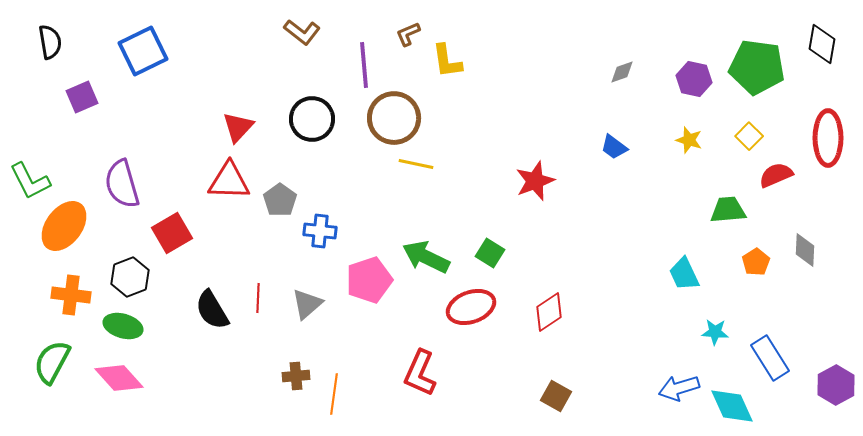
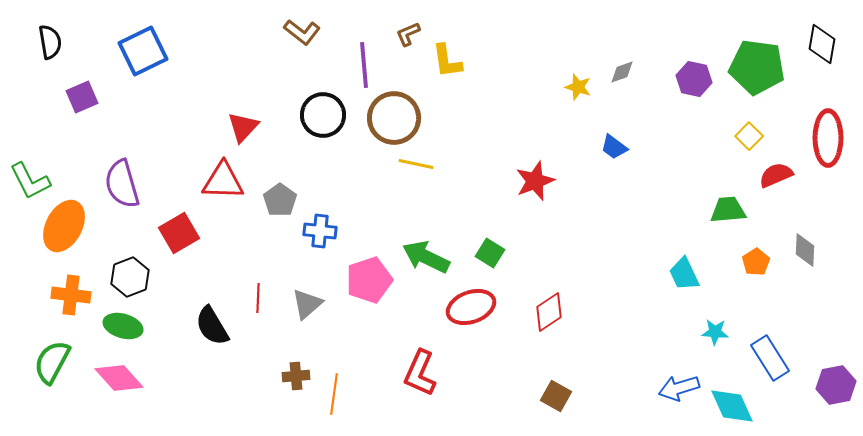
black circle at (312, 119): moved 11 px right, 4 px up
red triangle at (238, 127): moved 5 px right
yellow star at (689, 140): moved 111 px left, 53 px up
red triangle at (229, 181): moved 6 px left
orange ellipse at (64, 226): rotated 9 degrees counterclockwise
red square at (172, 233): moved 7 px right
black semicircle at (212, 310): moved 16 px down
purple hexagon at (836, 385): rotated 18 degrees clockwise
